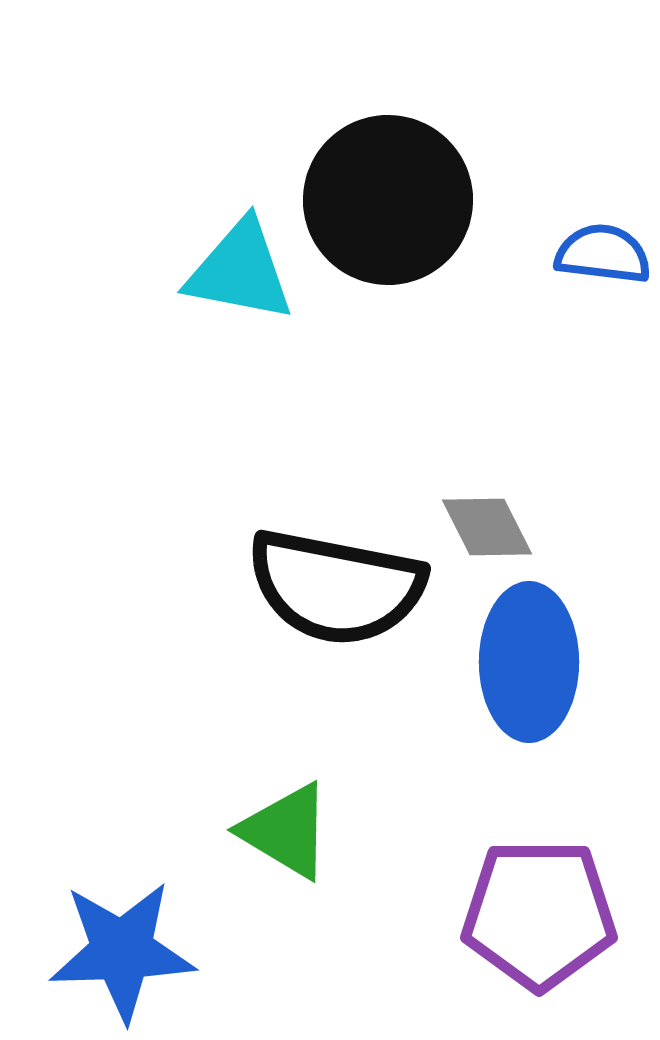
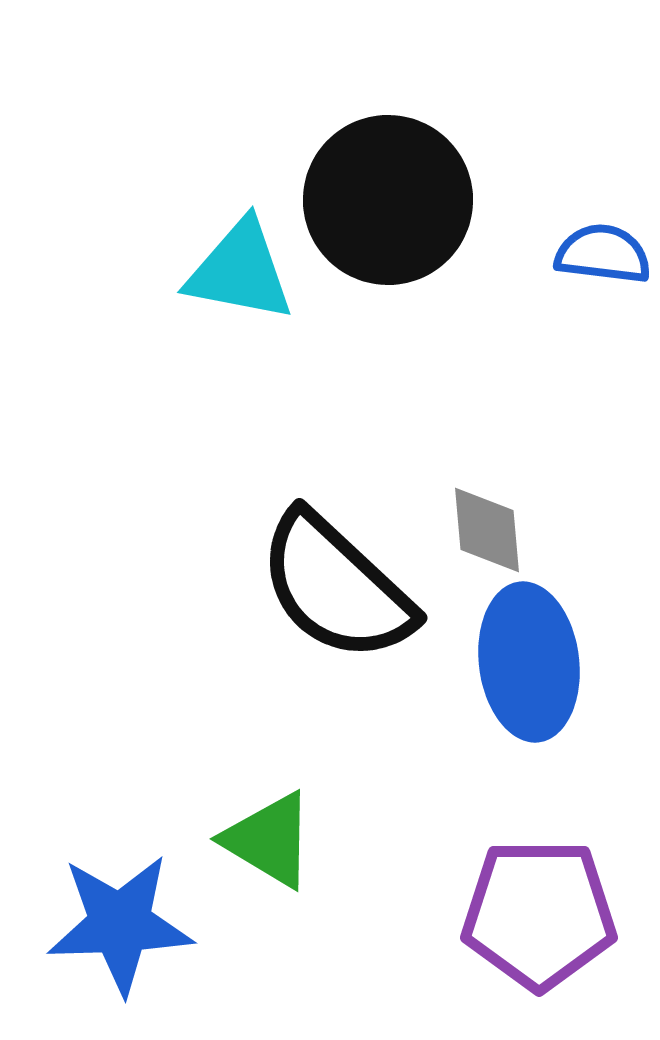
gray diamond: moved 3 px down; rotated 22 degrees clockwise
black semicircle: rotated 32 degrees clockwise
blue ellipse: rotated 7 degrees counterclockwise
green triangle: moved 17 px left, 9 px down
blue star: moved 2 px left, 27 px up
